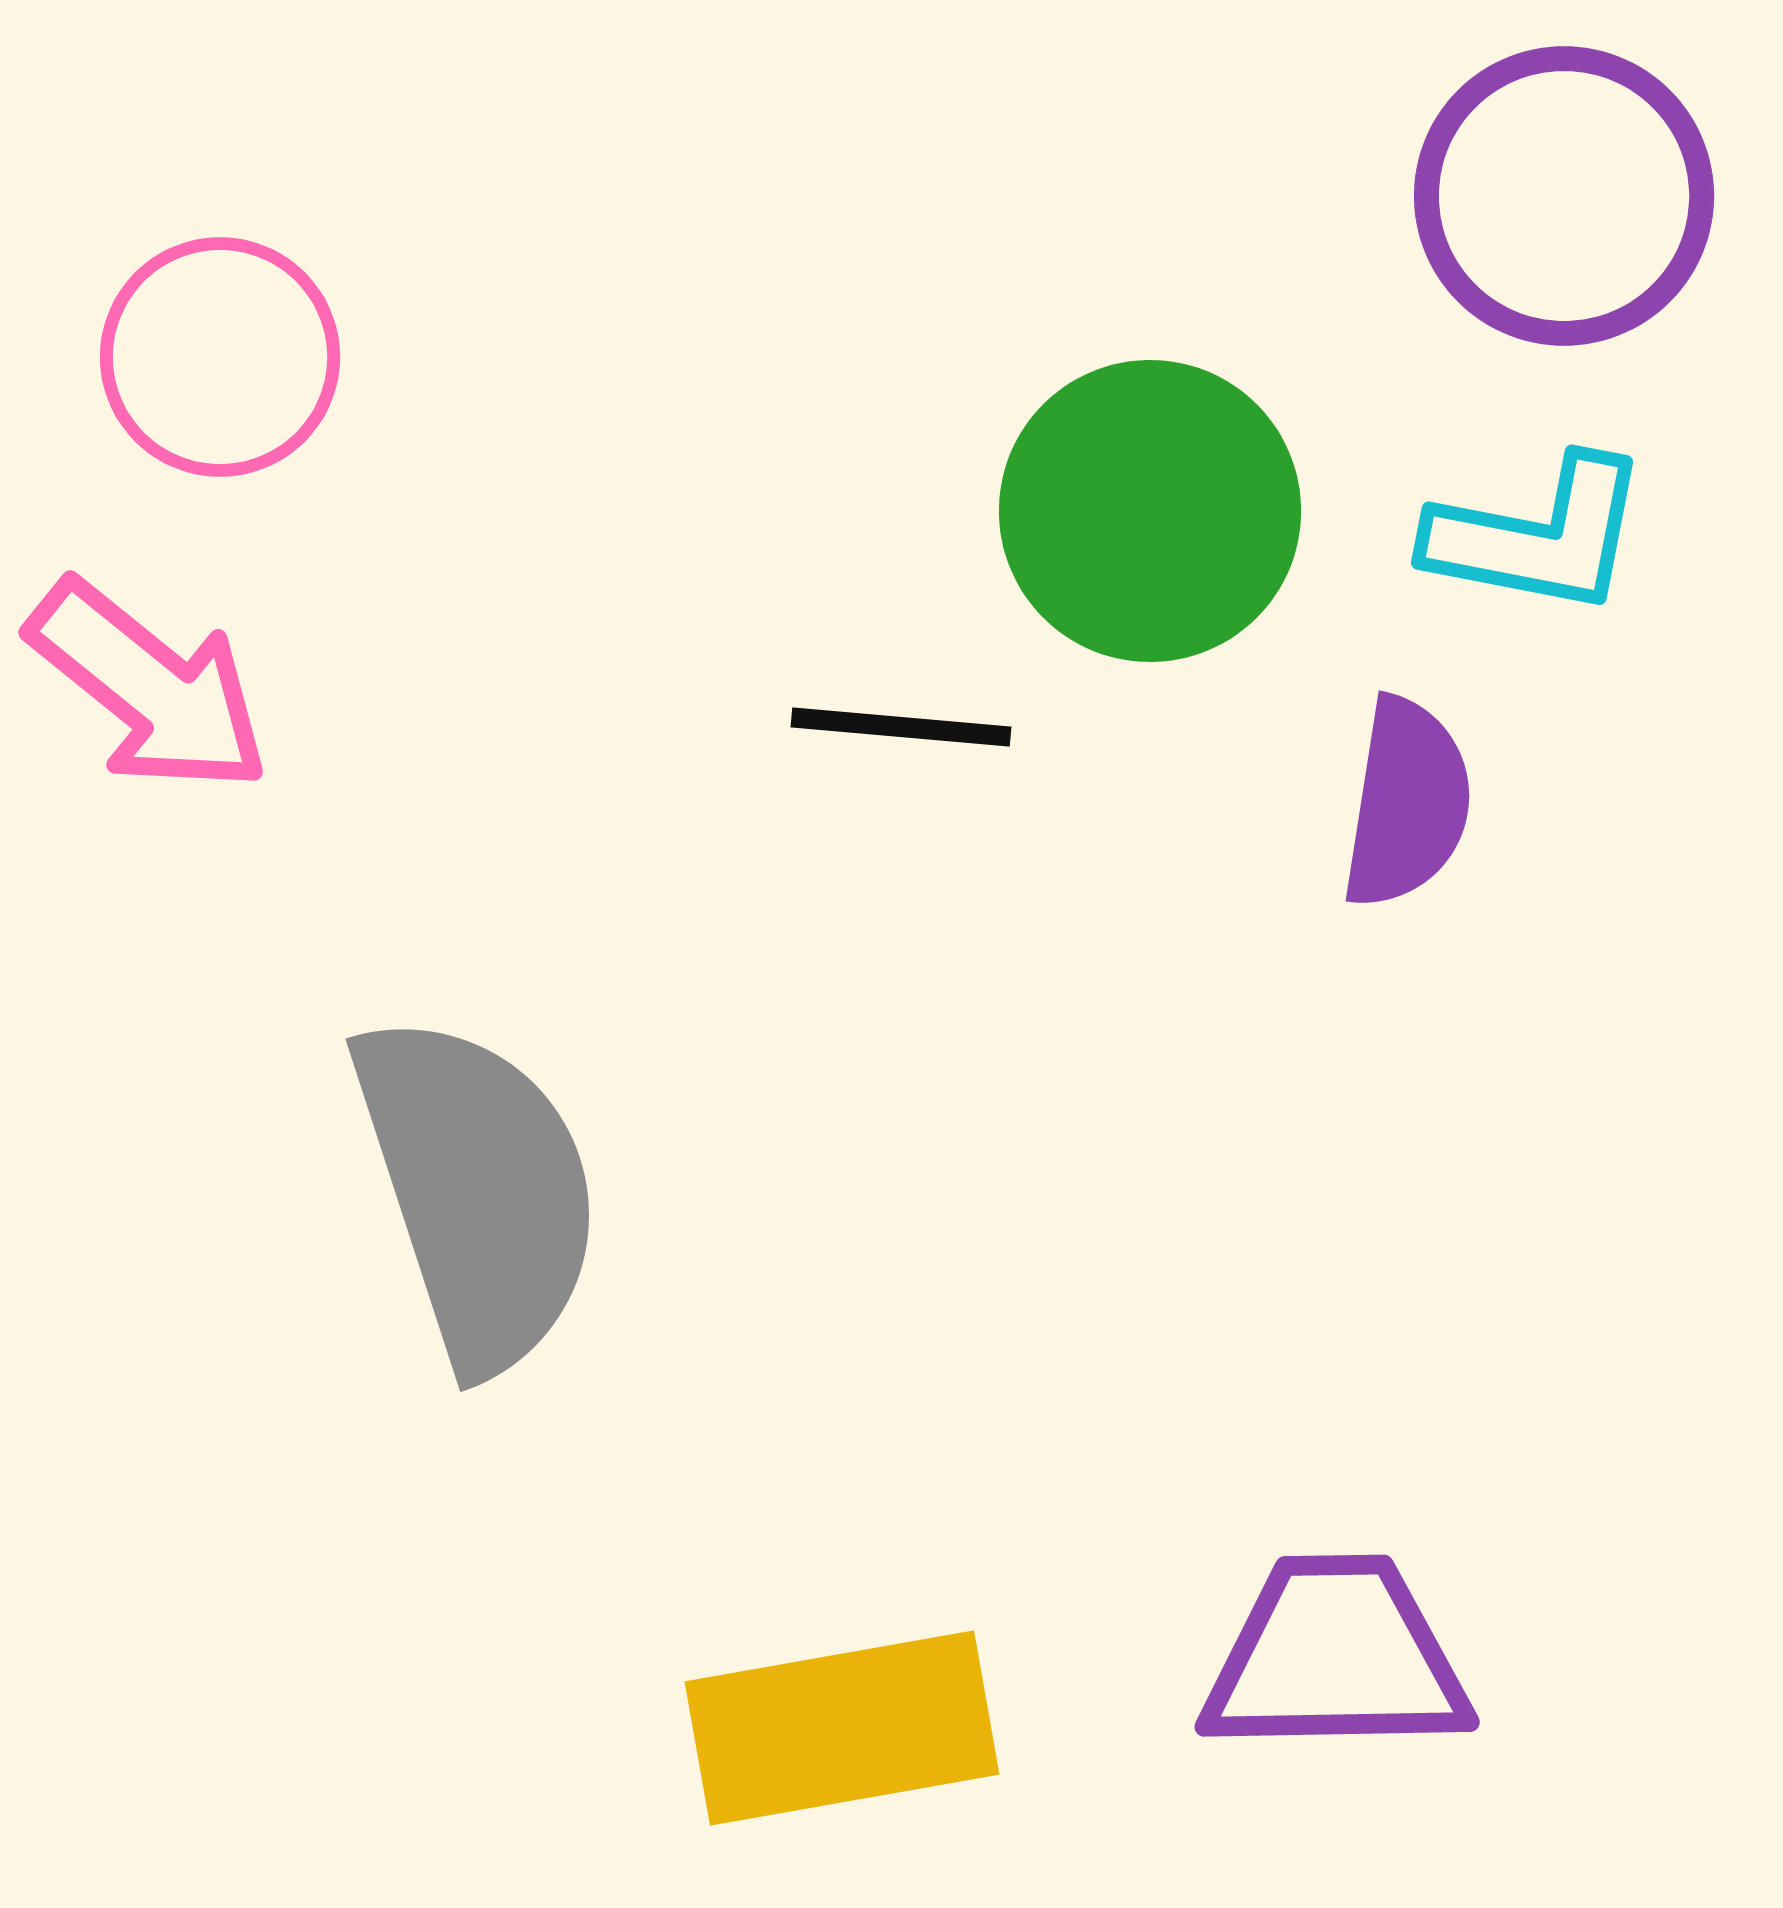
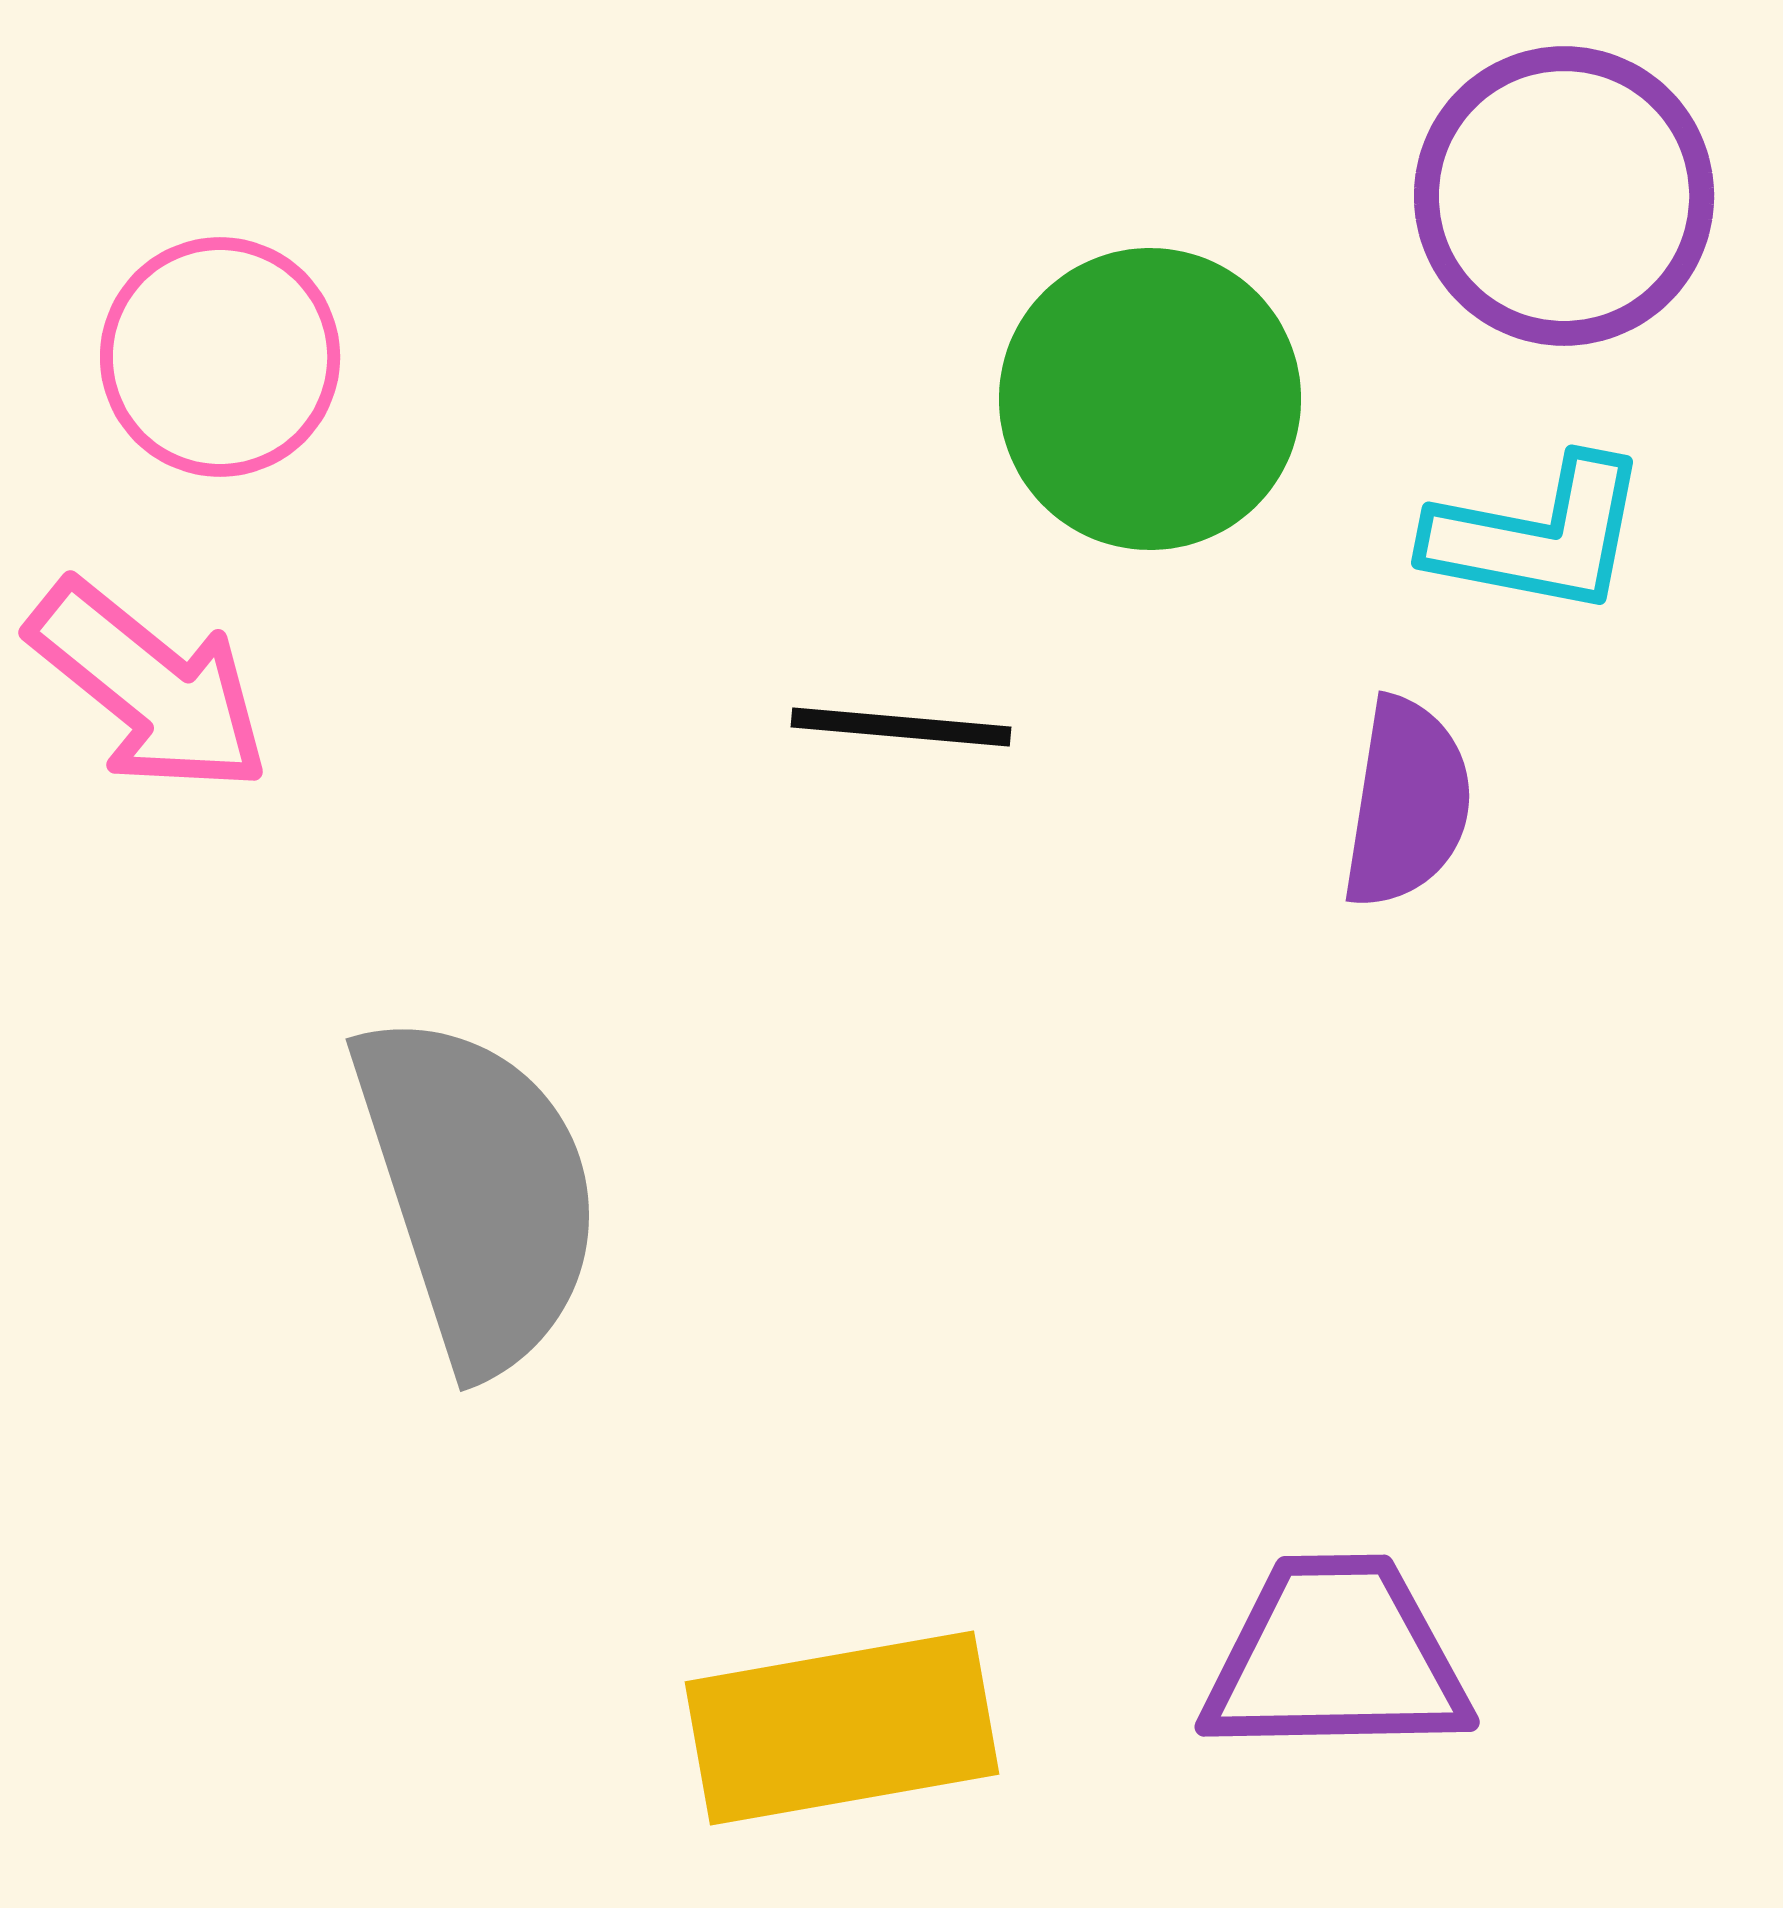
green circle: moved 112 px up
